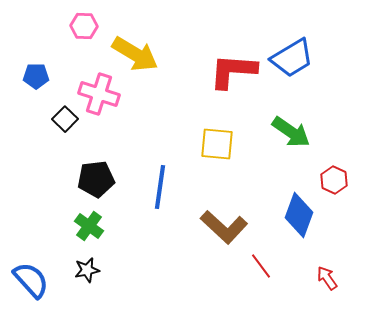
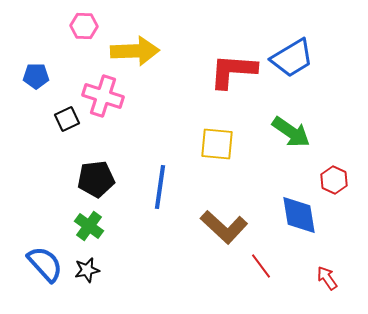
yellow arrow: moved 3 px up; rotated 33 degrees counterclockwise
pink cross: moved 4 px right, 2 px down
black square: moved 2 px right; rotated 20 degrees clockwise
blue diamond: rotated 30 degrees counterclockwise
blue semicircle: moved 14 px right, 16 px up
